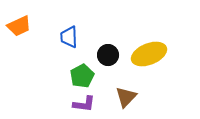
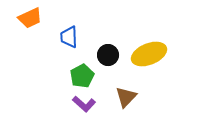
orange trapezoid: moved 11 px right, 8 px up
purple L-shape: rotated 35 degrees clockwise
